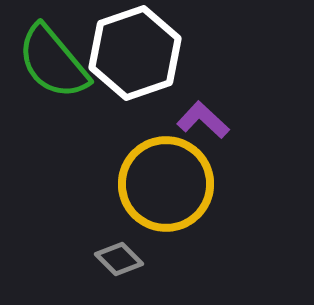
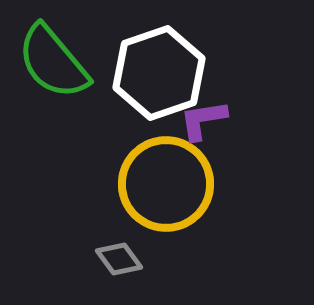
white hexagon: moved 24 px right, 20 px down
purple L-shape: rotated 52 degrees counterclockwise
gray diamond: rotated 9 degrees clockwise
